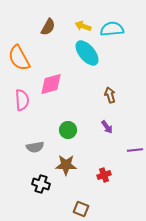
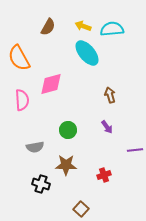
brown square: rotated 21 degrees clockwise
